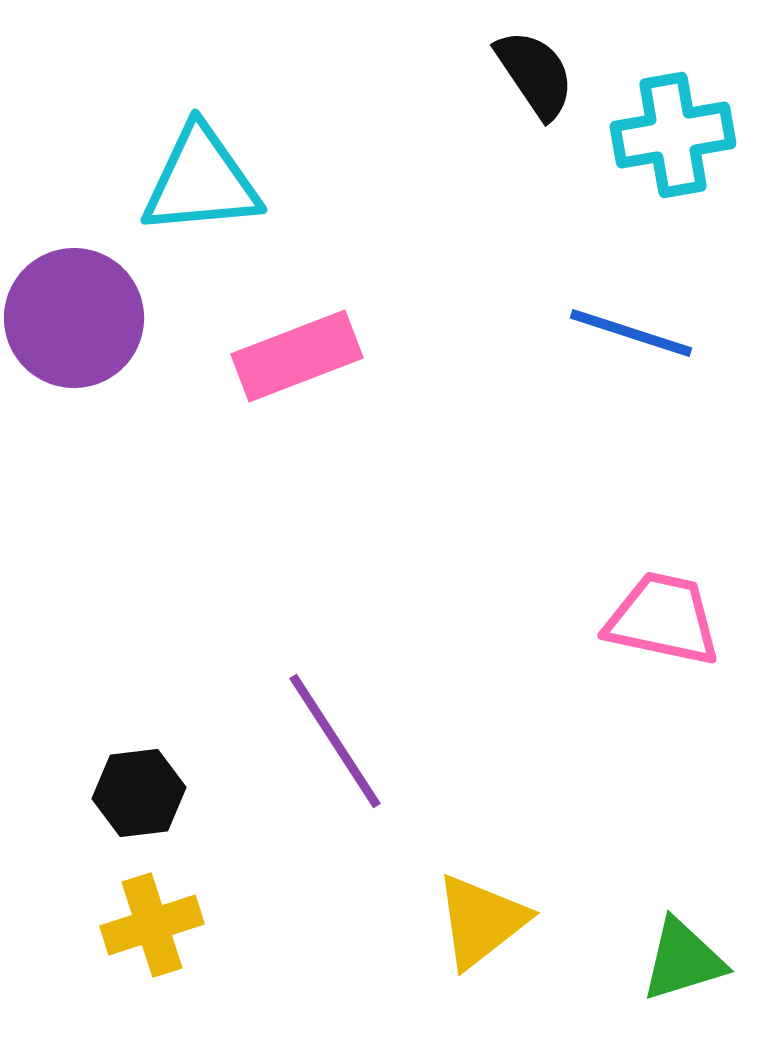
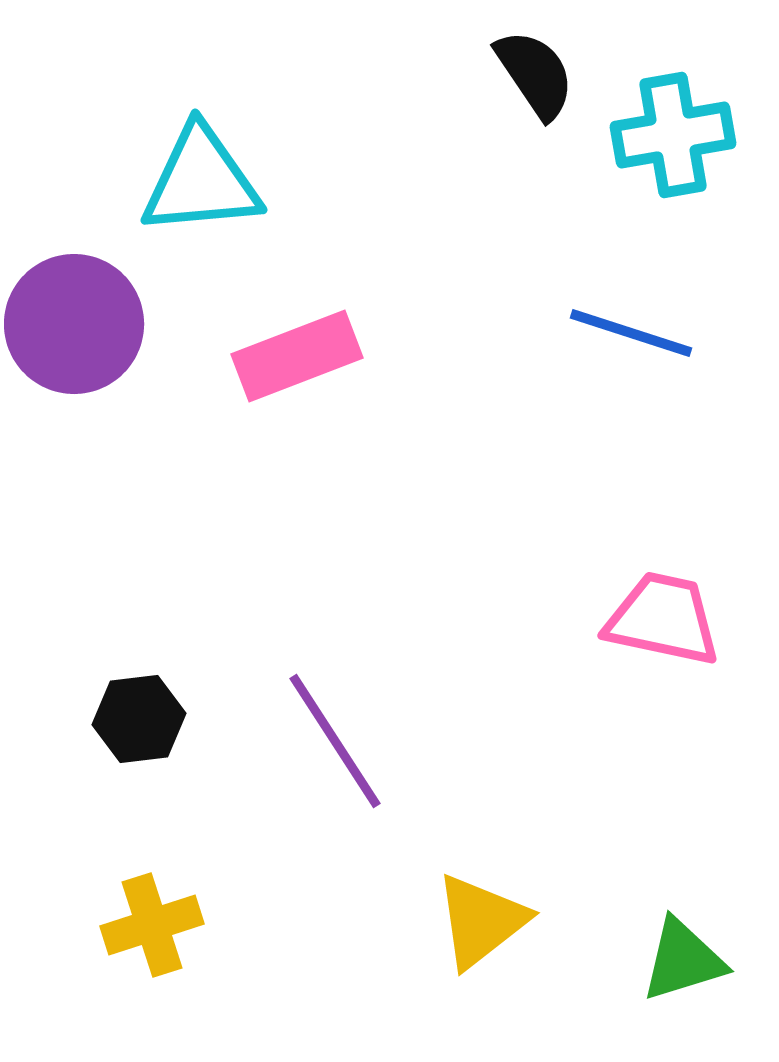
purple circle: moved 6 px down
black hexagon: moved 74 px up
